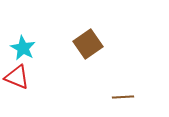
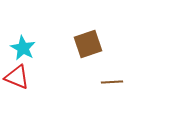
brown square: rotated 16 degrees clockwise
brown line: moved 11 px left, 15 px up
